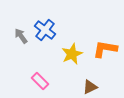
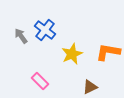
orange L-shape: moved 3 px right, 3 px down
